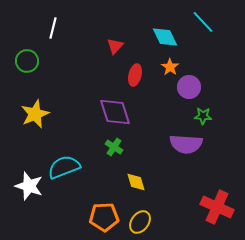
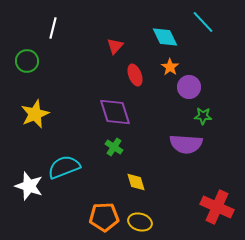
red ellipse: rotated 35 degrees counterclockwise
yellow ellipse: rotated 70 degrees clockwise
